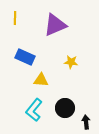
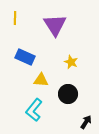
purple triangle: rotated 40 degrees counterclockwise
yellow star: rotated 16 degrees clockwise
black circle: moved 3 px right, 14 px up
black arrow: rotated 40 degrees clockwise
